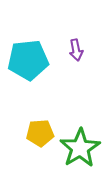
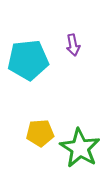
purple arrow: moved 3 px left, 5 px up
green star: rotated 9 degrees counterclockwise
